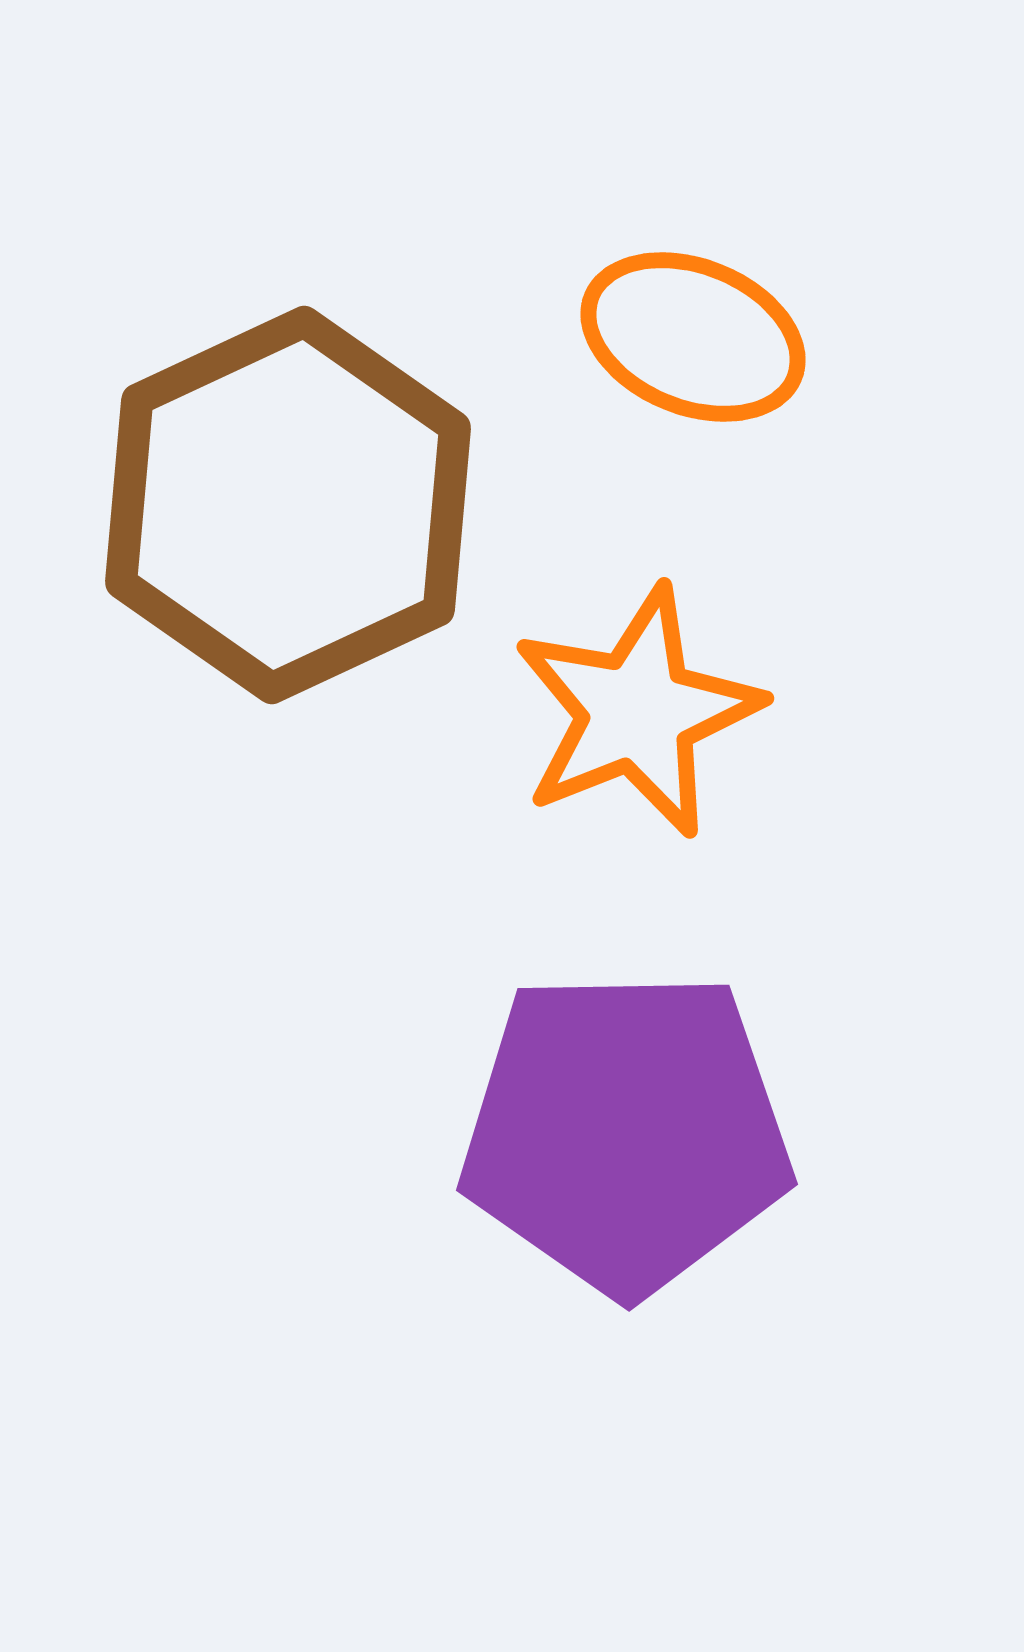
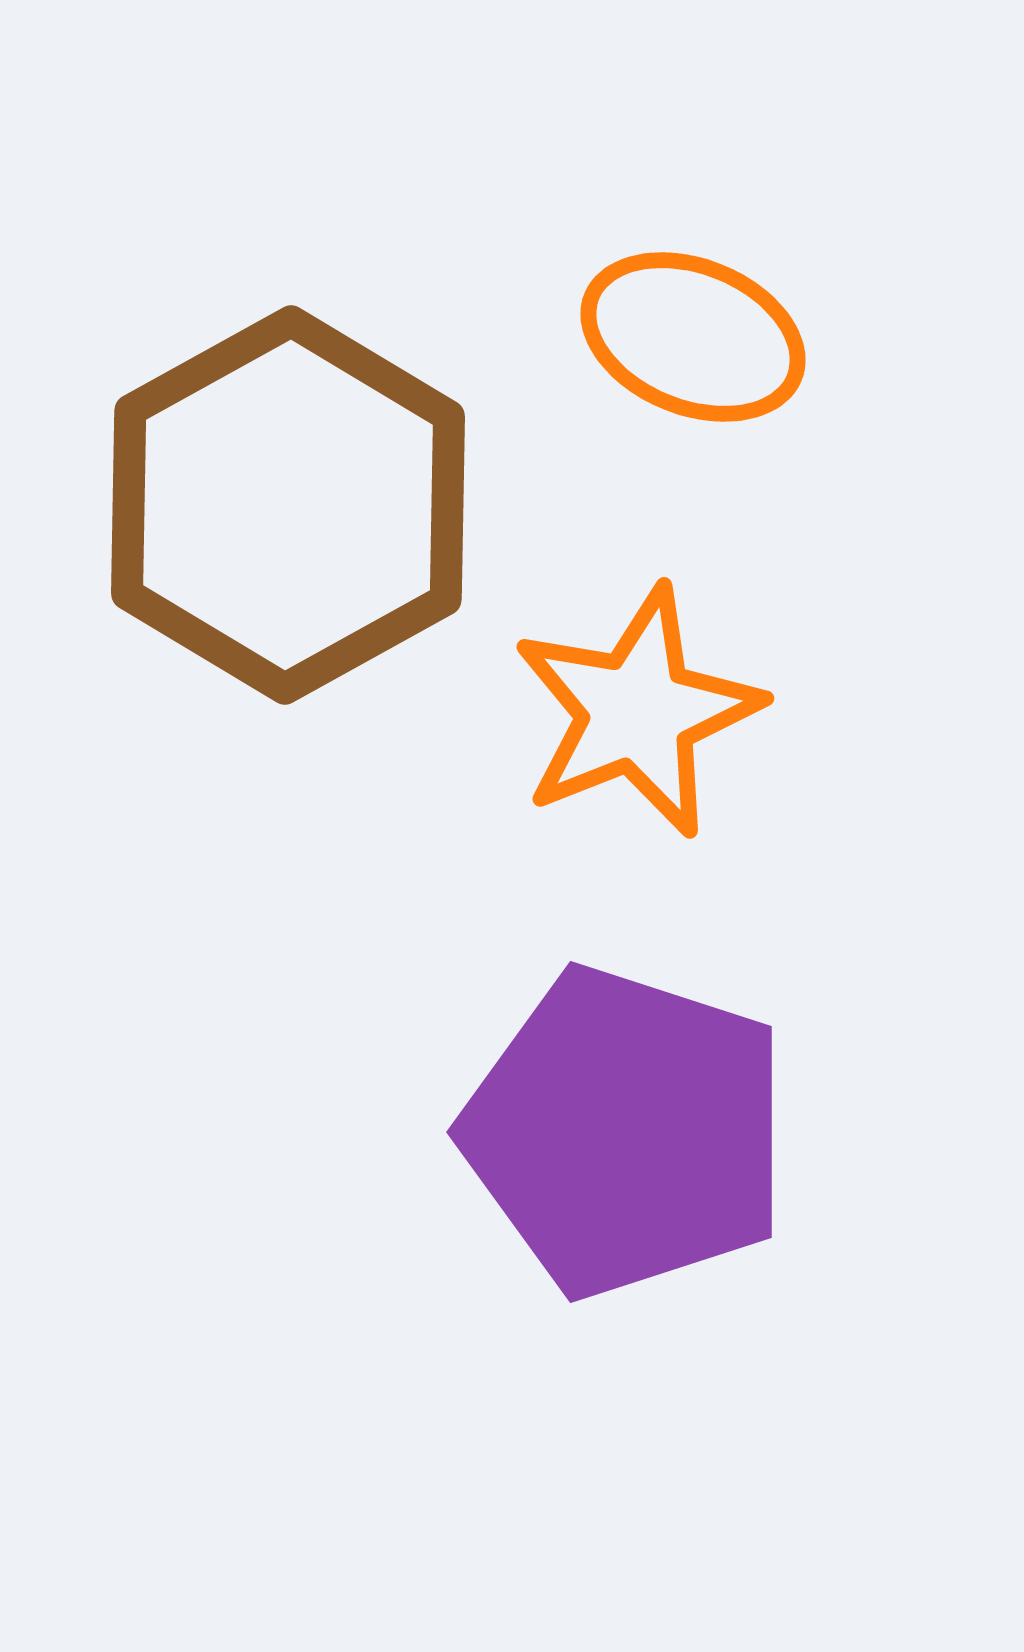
brown hexagon: rotated 4 degrees counterclockwise
purple pentagon: rotated 19 degrees clockwise
